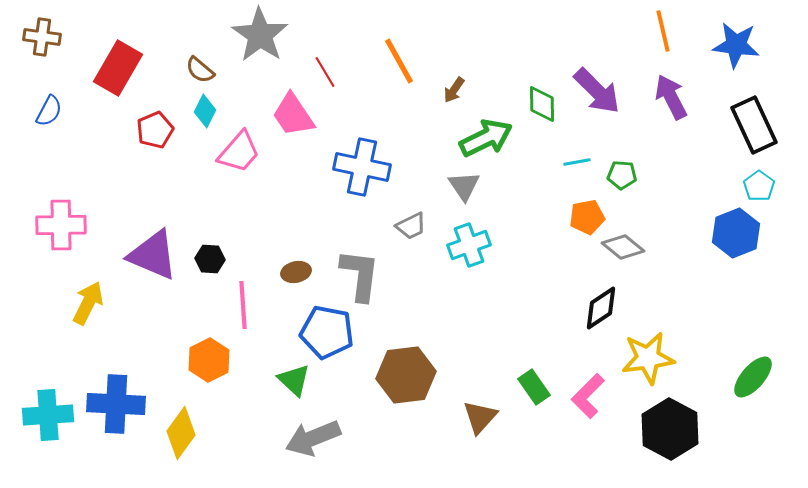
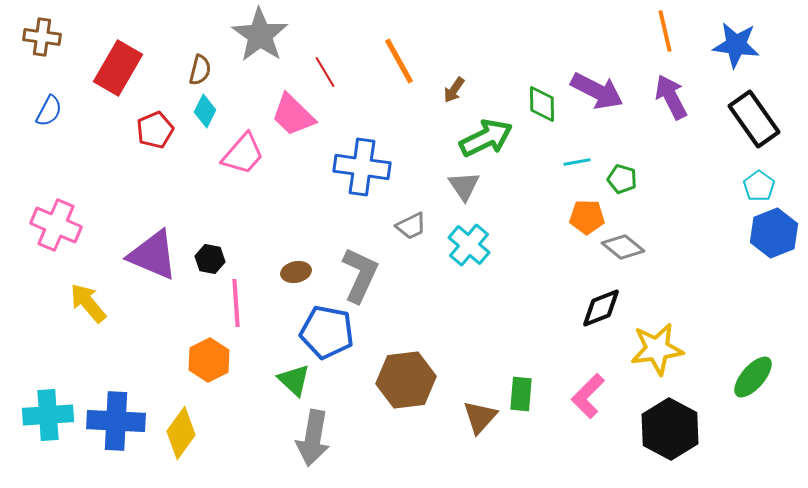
orange line at (663, 31): moved 2 px right
brown semicircle at (200, 70): rotated 116 degrees counterclockwise
purple arrow at (597, 91): rotated 18 degrees counterclockwise
pink trapezoid at (293, 115): rotated 12 degrees counterclockwise
black rectangle at (754, 125): moved 6 px up; rotated 10 degrees counterclockwise
pink trapezoid at (239, 152): moved 4 px right, 2 px down
blue cross at (362, 167): rotated 4 degrees counterclockwise
green pentagon at (622, 175): moved 4 px down; rotated 12 degrees clockwise
orange pentagon at (587, 217): rotated 12 degrees clockwise
pink cross at (61, 225): moved 5 px left; rotated 24 degrees clockwise
blue hexagon at (736, 233): moved 38 px right
cyan cross at (469, 245): rotated 30 degrees counterclockwise
black hexagon at (210, 259): rotated 8 degrees clockwise
gray L-shape at (360, 275): rotated 18 degrees clockwise
yellow arrow at (88, 303): rotated 66 degrees counterclockwise
pink line at (243, 305): moved 7 px left, 2 px up
black diamond at (601, 308): rotated 12 degrees clockwise
yellow star at (648, 358): moved 9 px right, 9 px up
brown hexagon at (406, 375): moved 5 px down
green rectangle at (534, 387): moved 13 px left, 7 px down; rotated 40 degrees clockwise
blue cross at (116, 404): moved 17 px down
gray arrow at (313, 438): rotated 58 degrees counterclockwise
